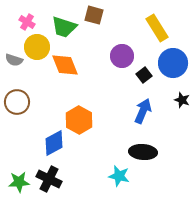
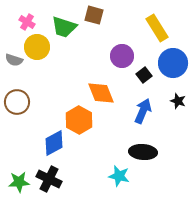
orange diamond: moved 36 px right, 28 px down
black star: moved 4 px left, 1 px down
